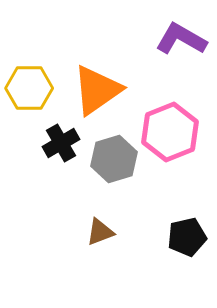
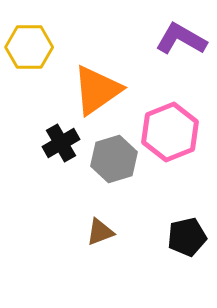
yellow hexagon: moved 41 px up
